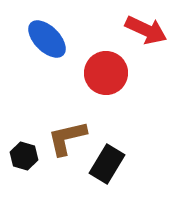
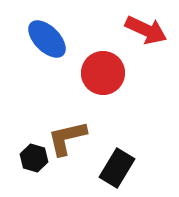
red circle: moved 3 px left
black hexagon: moved 10 px right, 2 px down
black rectangle: moved 10 px right, 4 px down
